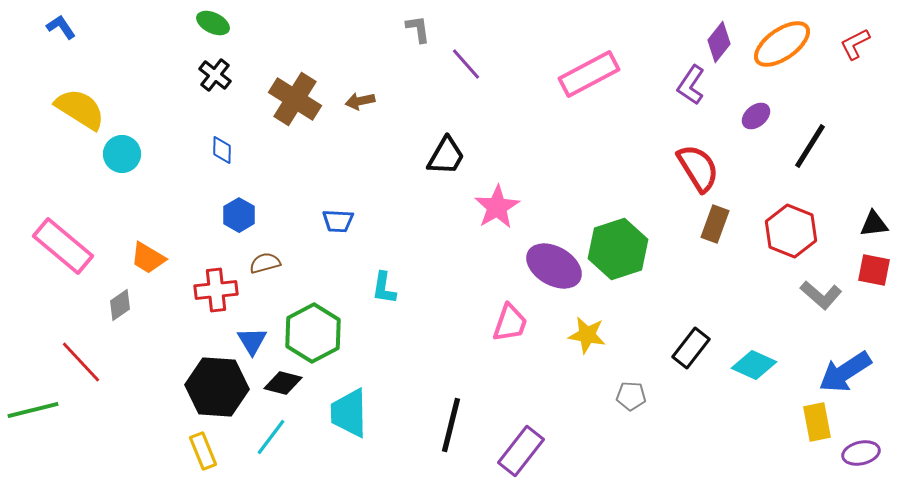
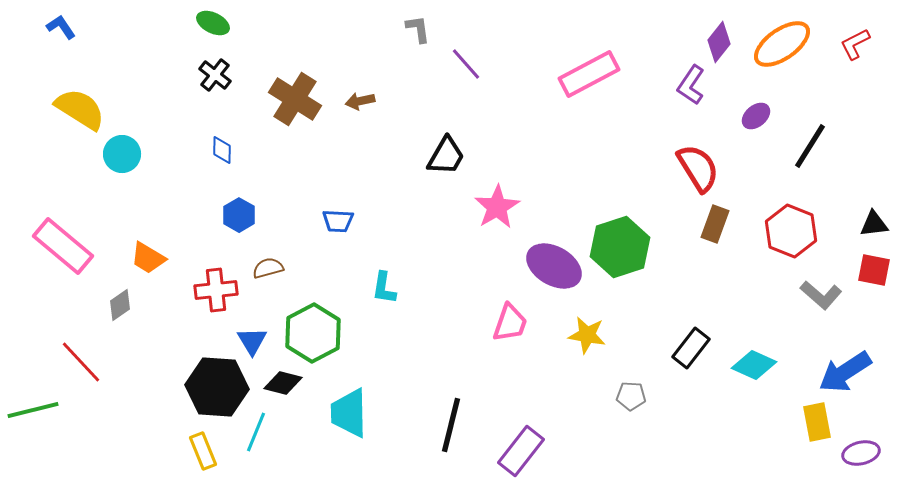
green hexagon at (618, 249): moved 2 px right, 2 px up
brown semicircle at (265, 263): moved 3 px right, 5 px down
cyan line at (271, 437): moved 15 px left, 5 px up; rotated 15 degrees counterclockwise
